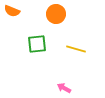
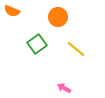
orange circle: moved 2 px right, 3 px down
green square: rotated 30 degrees counterclockwise
yellow line: rotated 24 degrees clockwise
